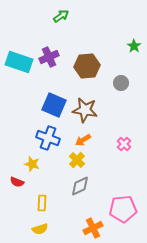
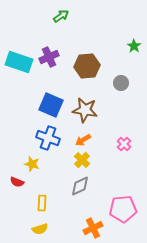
blue square: moved 3 px left
yellow cross: moved 5 px right
